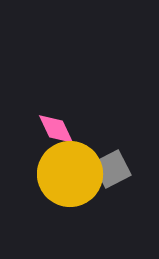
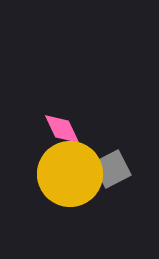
pink diamond: moved 6 px right
